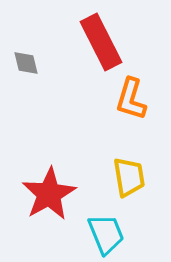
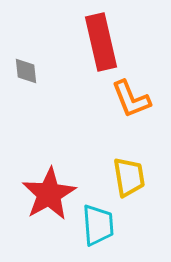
red rectangle: rotated 14 degrees clockwise
gray diamond: moved 8 px down; rotated 8 degrees clockwise
orange L-shape: rotated 39 degrees counterclockwise
cyan trapezoid: moved 8 px left, 9 px up; rotated 18 degrees clockwise
